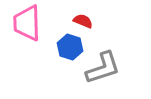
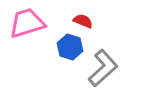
pink trapezoid: rotated 75 degrees clockwise
gray L-shape: rotated 24 degrees counterclockwise
